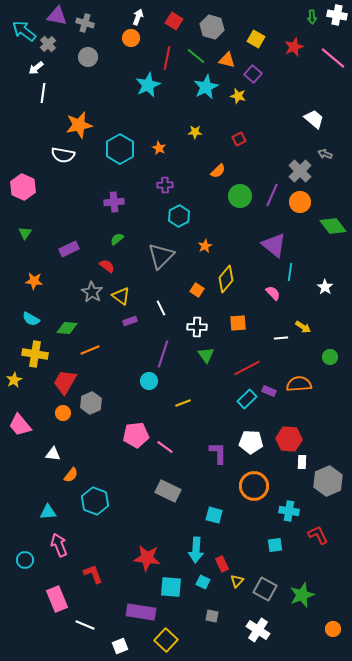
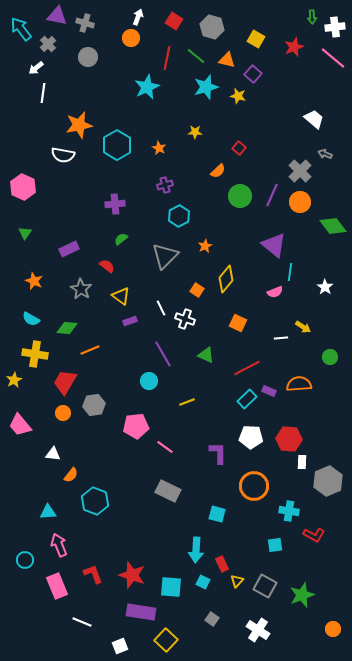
white cross at (337, 15): moved 2 px left, 12 px down; rotated 18 degrees counterclockwise
cyan arrow at (24, 31): moved 3 px left, 2 px up; rotated 15 degrees clockwise
cyan star at (148, 85): moved 1 px left, 2 px down
cyan star at (206, 87): rotated 10 degrees clockwise
red square at (239, 139): moved 9 px down; rotated 24 degrees counterclockwise
cyan hexagon at (120, 149): moved 3 px left, 4 px up
purple cross at (165, 185): rotated 14 degrees counterclockwise
purple cross at (114, 202): moved 1 px right, 2 px down
green semicircle at (117, 239): moved 4 px right
gray triangle at (161, 256): moved 4 px right
orange star at (34, 281): rotated 18 degrees clockwise
gray star at (92, 292): moved 11 px left, 3 px up
pink semicircle at (273, 293): moved 2 px right, 1 px up; rotated 112 degrees clockwise
orange square at (238, 323): rotated 30 degrees clockwise
white cross at (197, 327): moved 12 px left, 8 px up; rotated 18 degrees clockwise
purple line at (163, 354): rotated 48 degrees counterclockwise
green triangle at (206, 355): rotated 30 degrees counterclockwise
gray hexagon at (91, 403): moved 3 px right, 2 px down; rotated 15 degrees clockwise
yellow line at (183, 403): moved 4 px right, 1 px up
pink pentagon at (136, 435): moved 9 px up
white pentagon at (251, 442): moved 5 px up
cyan square at (214, 515): moved 3 px right, 1 px up
red L-shape at (318, 535): moved 4 px left; rotated 145 degrees clockwise
red star at (147, 558): moved 15 px left, 17 px down; rotated 12 degrees clockwise
gray square at (265, 589): moved 3 px up
pink rectangle at (57, 599): moved 13 px up
gray square at (212, 616): moved 3 px down; rotated 24 degrees clockwise
white line at (85, 625): moved 3 px left, 3 px up
